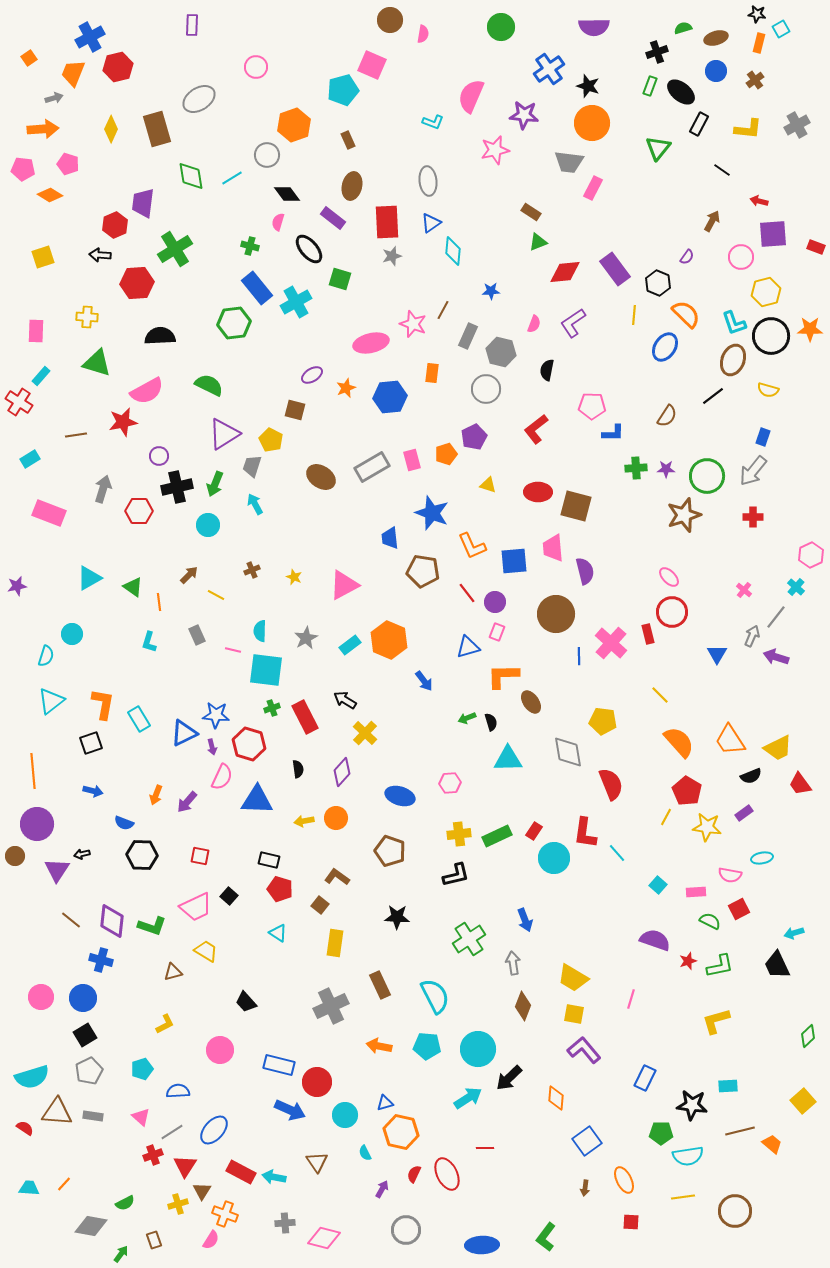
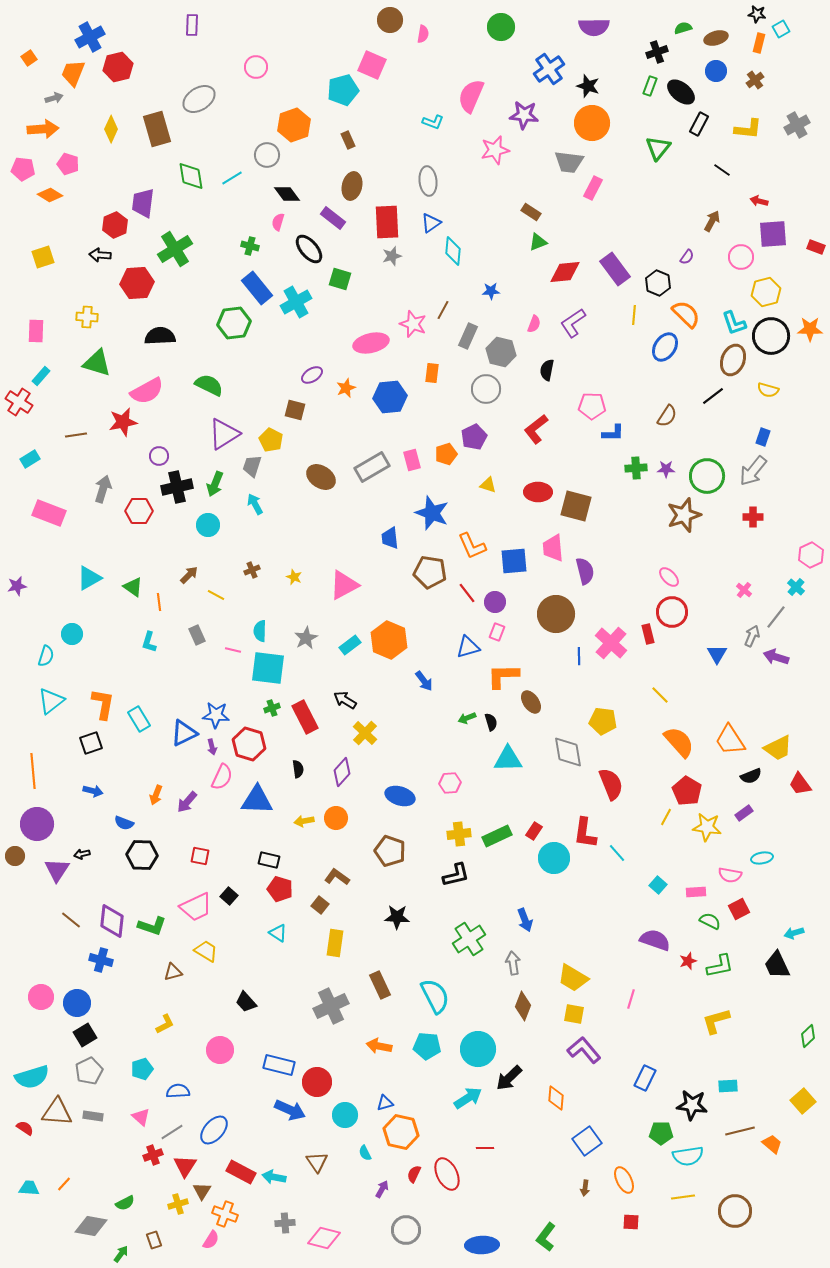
brown pentagon at (423, 571): moved 7 px right, 1 px down
cyan square at (266, 670): moved 2 px right, 2 px up
blue circle at (83, 998): moved 6 px left, 5 px down
